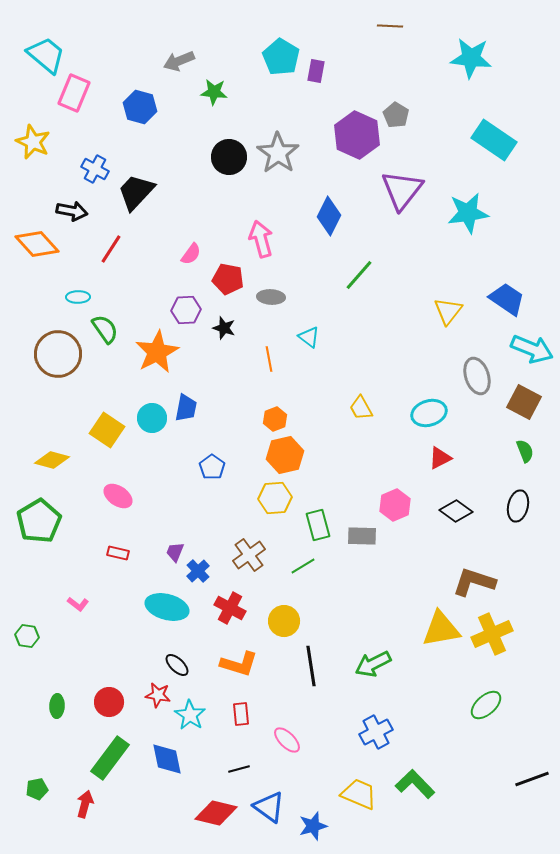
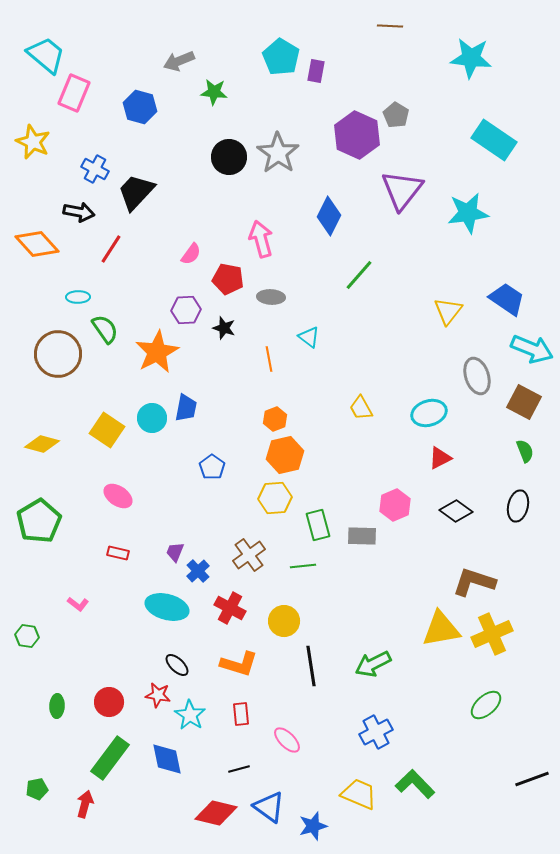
black arrow at (72, 211): moved 7 px right, 1 px down
yellow diamond at (52, 460): moved 10 px left, 16 px up
green line at (303, 566): rotated 25 degrees clockwise
